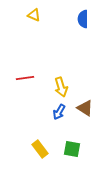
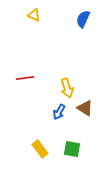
blue semicircle: rotated 24 degrees clockwise
yellow arrow: moved 6 px right, 1 px down
